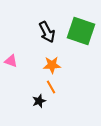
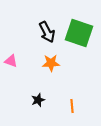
green square: moved 2 px left, 2 px down
orange star: moved 1 px left, 2 px up
orange line: moved 21 px right, 19 px down; rotated 24 degrees clockwise
black star: moved 1 px left, 1 px up
